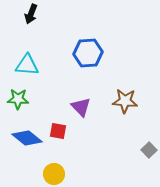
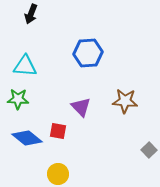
cyan triangle: moved 2 px left, 1 px down
yellow circle: moved 4 px right
